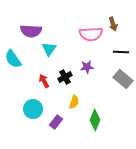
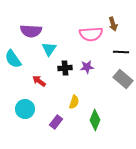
black cross: moved 9 px up; rotated 24 degrees clockwise
red arrow: moved 5 px left; rotated 24 degrees counterclockwise
cyan circle: moved 8 px left
